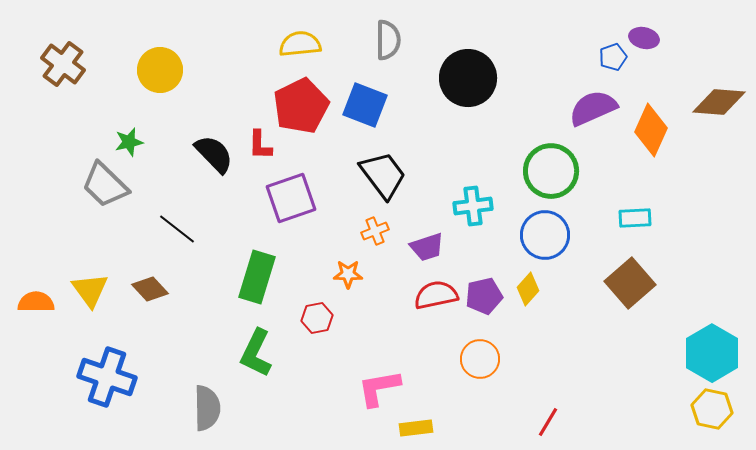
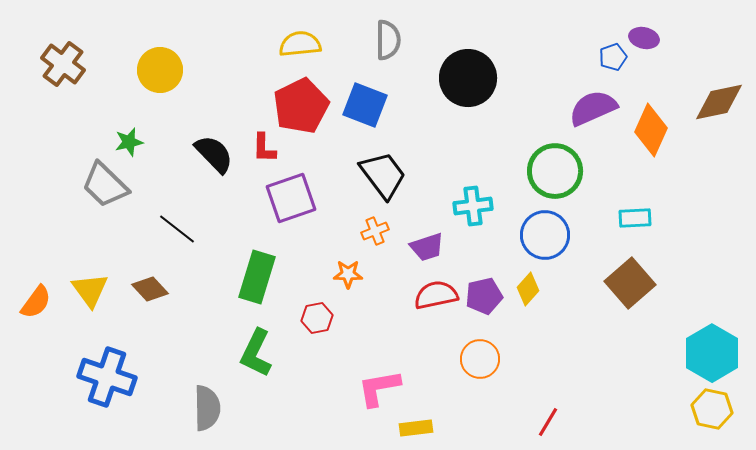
brown diamond at (719, 102): rotated 16 degrees counterclockwise
red L-shape at (260, 145): moved 4 px right, 3 px down
green circle at (551, 171): moved 4 px right
orange semicircle at (36, 302): rotated 126 degrees clockwise
